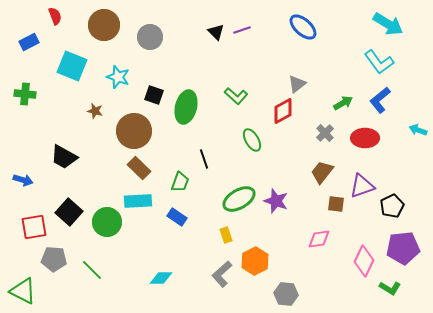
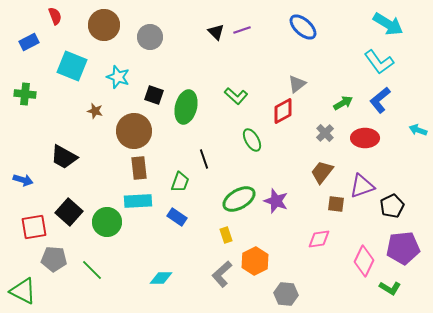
brown rectangle at (139, 168): rotated 40 degrees clockwise
